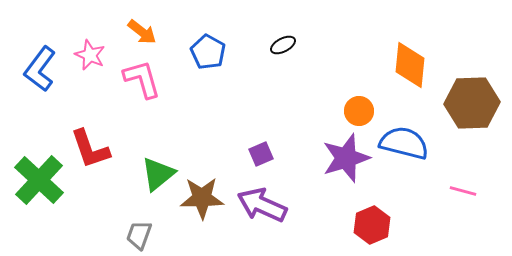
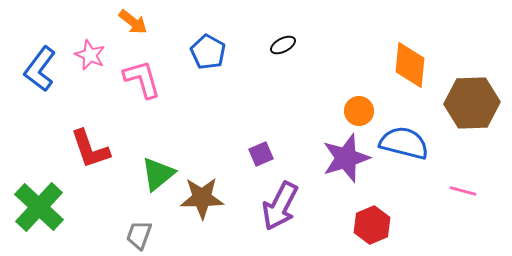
orange arrow: moved 9 px left, 10 px up
green cross: moved 27 px down
purple arrow: moved 18 px right, 1 px down; rotated 87 degrees counterclockwise
